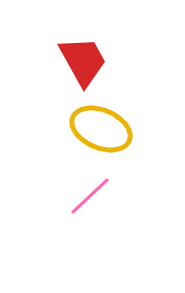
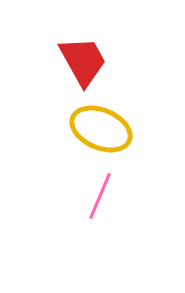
pink line: moved 10 px right; rotated 24 degrees counterclockwise
